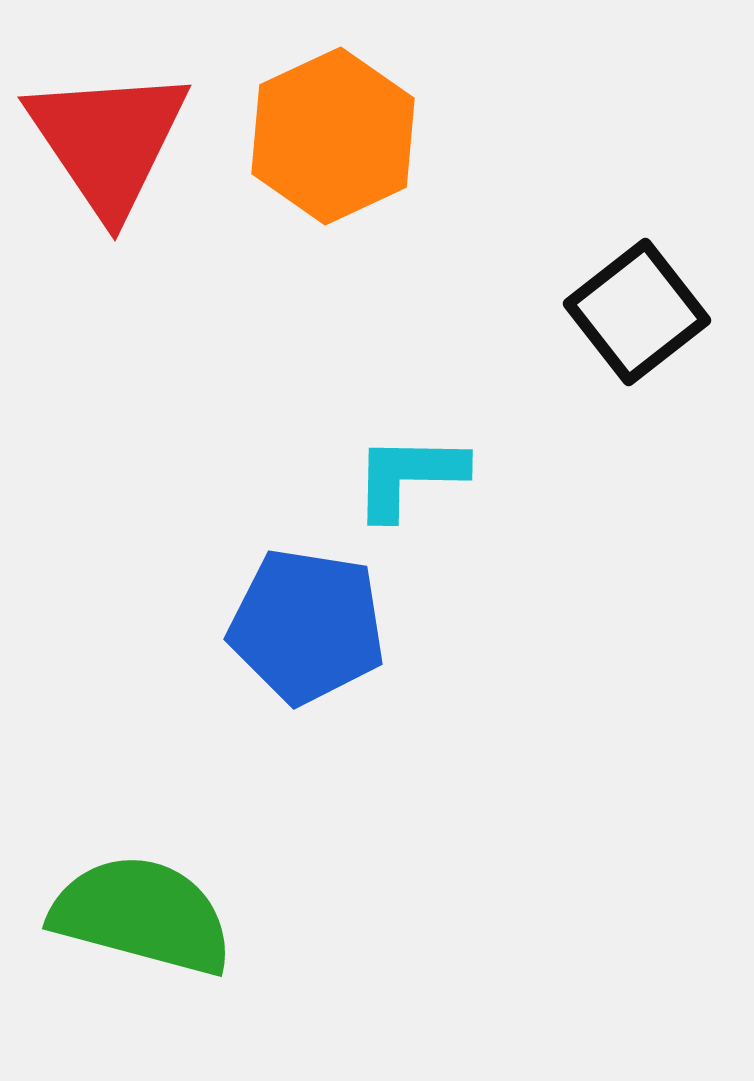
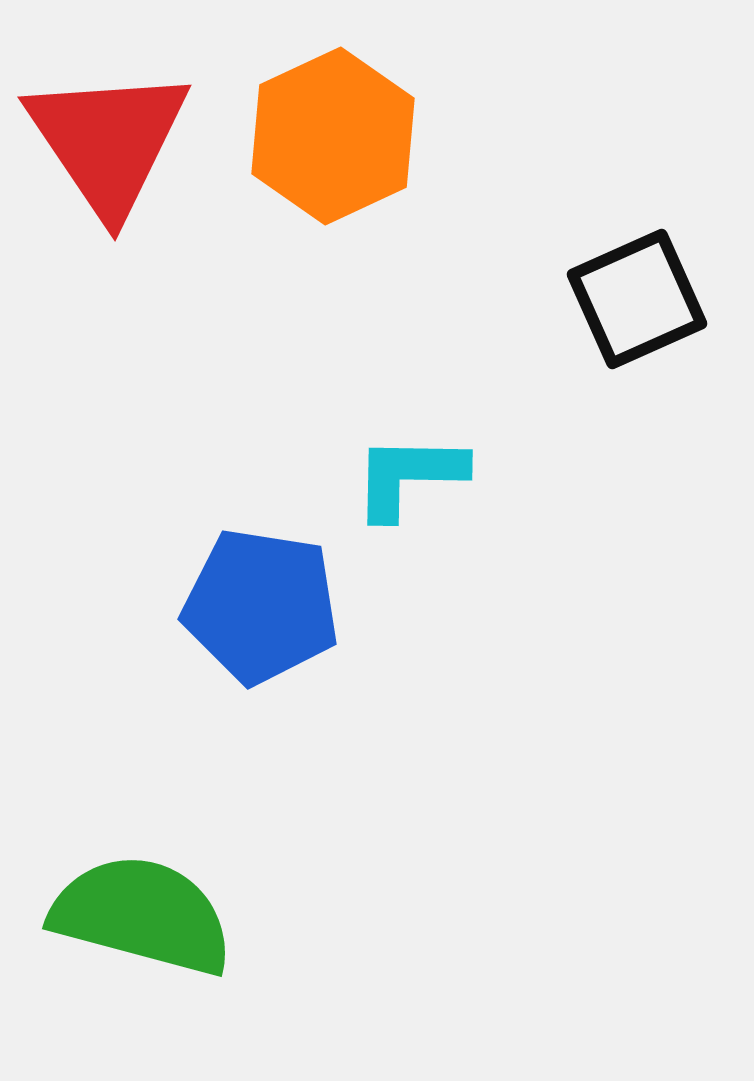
black square: moved 13 px up; rotated 14 degrees clockwise
blue pentagon: moved 46 px left, 20 px up
